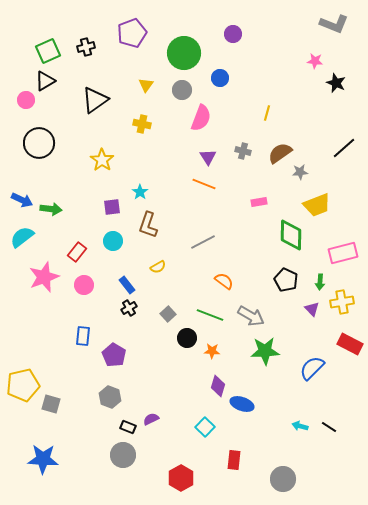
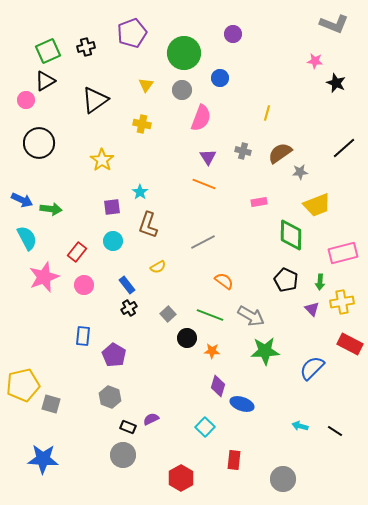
cyan semicircle at (22, 237): moved 5 px right, 1 px down; rotated 100 degrees clockwise
black line at (329, 427): moved 6 px right, 4 px down
